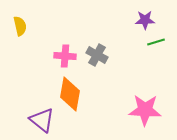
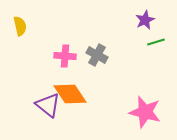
purple star: rotated 24 degrees counterclockwise
orange diamond: rotated 44 degrees counterclockwise
pink star: moved 2 px down; rotated 12 degrees clockwise
purple triangle: moved 6 px right, 15 px up
